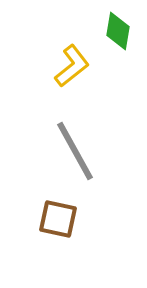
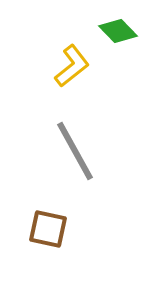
green diamond: rotated 54 degrees counterclockwise
brown square: moved 10 px left, 10 px down
